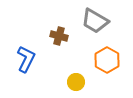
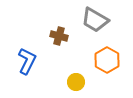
gray trapezoid: moved 1 px up
blue L-shape: moved 1 px right, 2 px down
